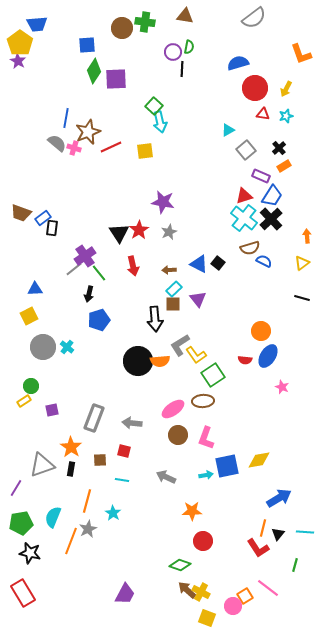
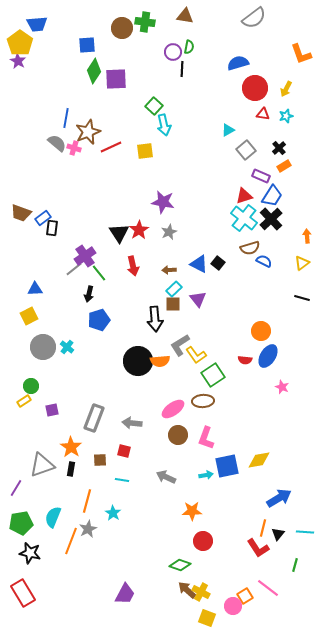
cyan arrow at (160, 122): moved 4 px right, 3 px down
